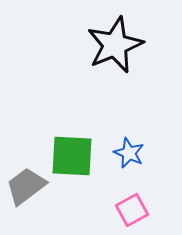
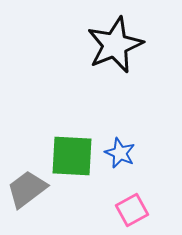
blue star: moved 9 px left
gray trapezoid: moved 1 px right, 3 px down
